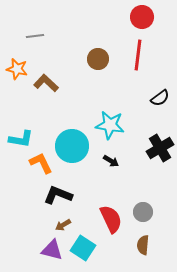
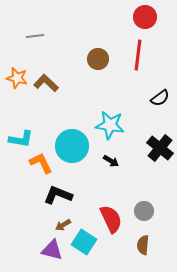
red circle: moved 3 px right
orange star: moved 9 px down
black cross: rotated 20 degrees counterclockwise
gray circle: moved 1 px right, 1 px up
cyan square: moved 1 px right, 6 px up
